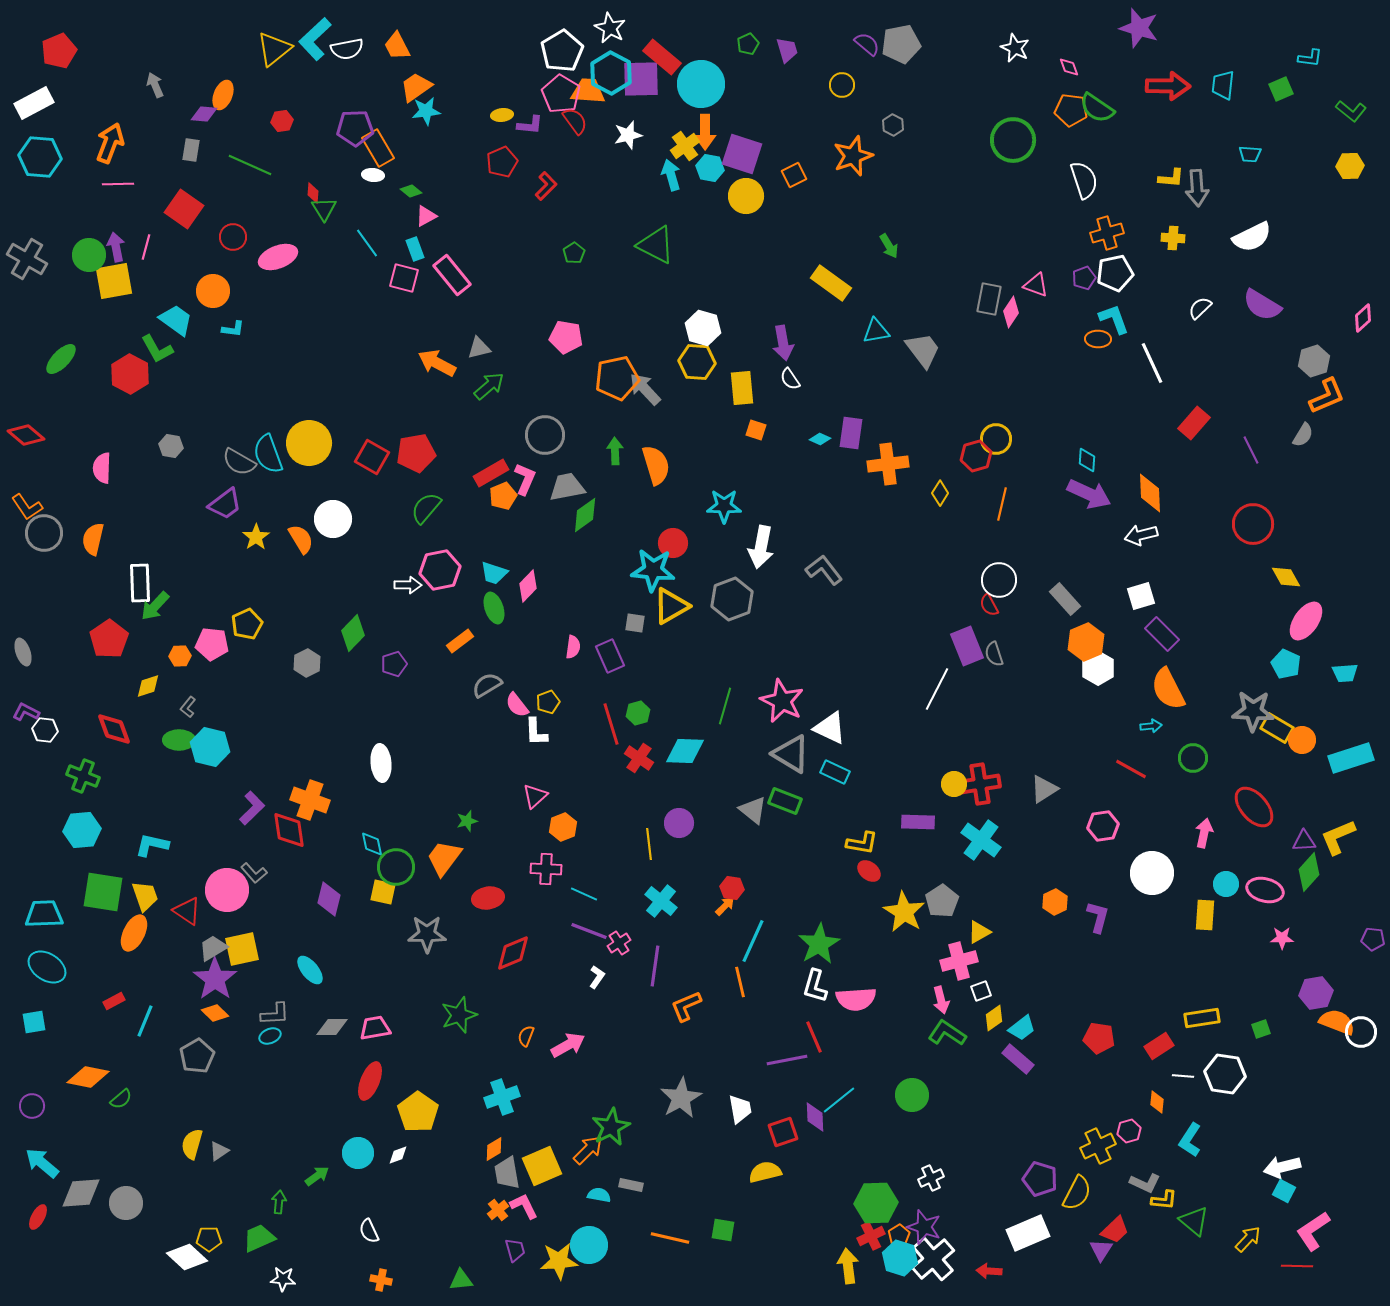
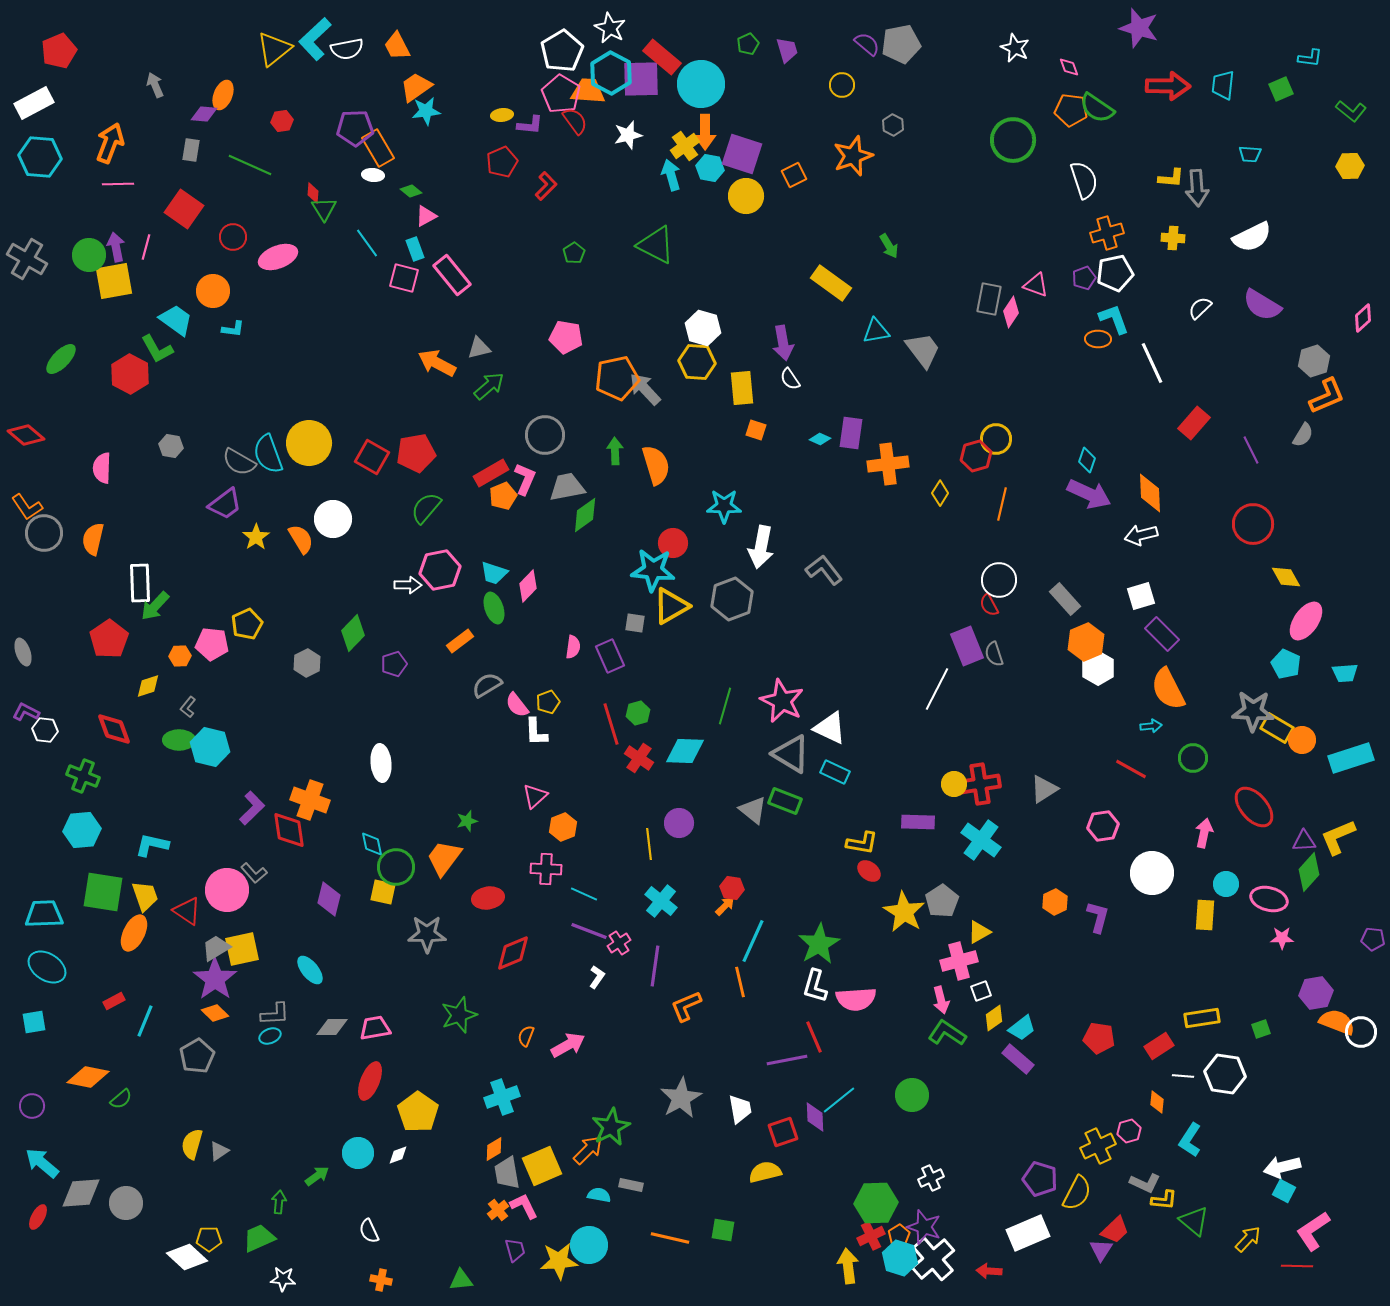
cyan diamond at (1087, 460): rotated 15 degrees clockwise
pink ellipse at (1265, 890): moved 4 px right, 9 px down
gray trapezoid at (213, 948): moved 3 px right
